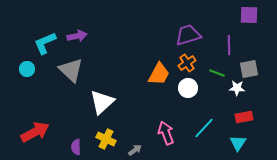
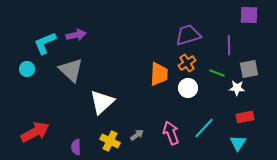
purple arrow: moved 1 px left, 1 px up
orange trapezoid: rotated 25 degrees counterclockwise
red rectangle: moved 1 px right
pink arrow: moved 5 px right
yellow cross: moved 4 px right, 2 px down
gray arrow: moved 2 px right, 15 px up
